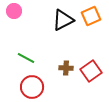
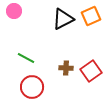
black triangle: moved 1 px up
